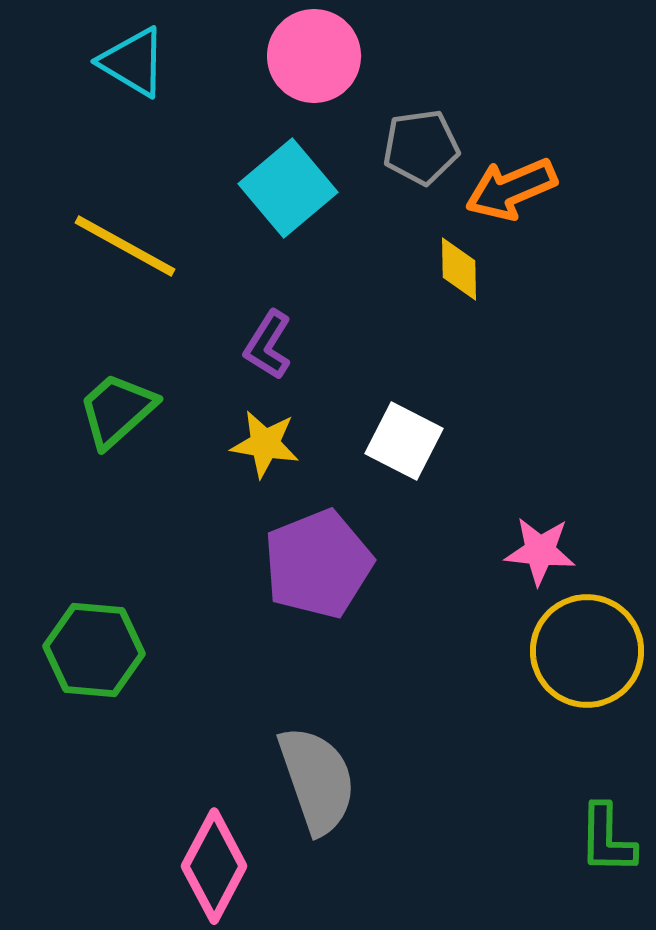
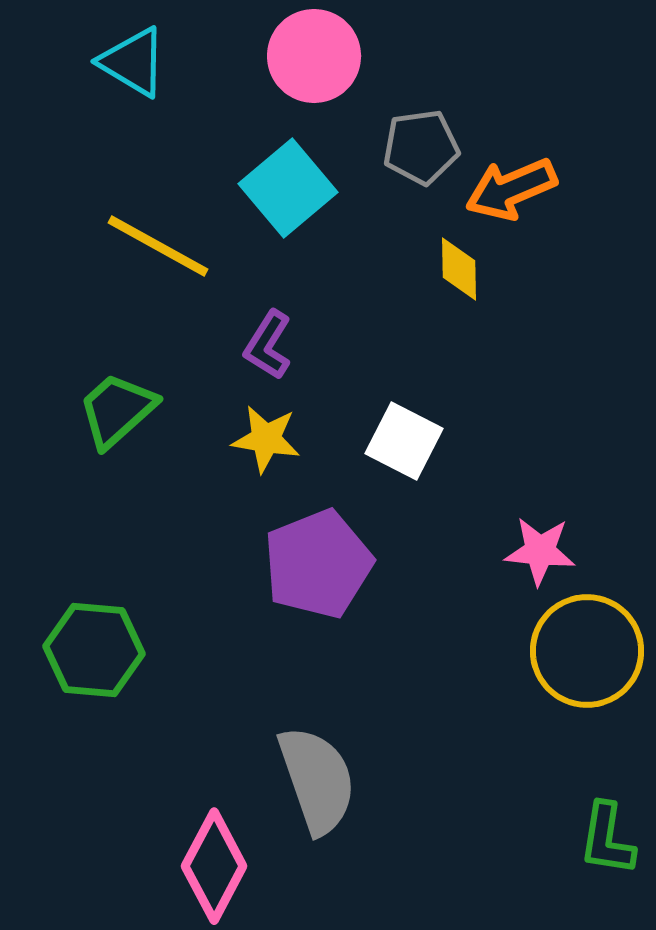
yellow line: moved 33 px right
yellow star: moved 1 px right, 5 px up
green L-shape: rotated 8 degrees clockwise
